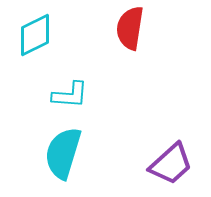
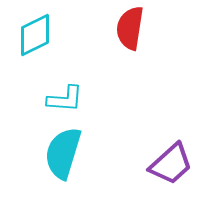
cyan L-shape: moved 5 px left, 4 px down
